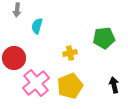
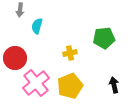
gray arrow: moved 3 px right
red circle: moved 1 px right
